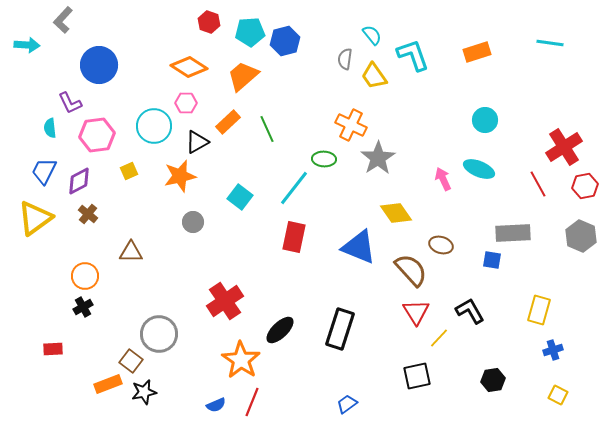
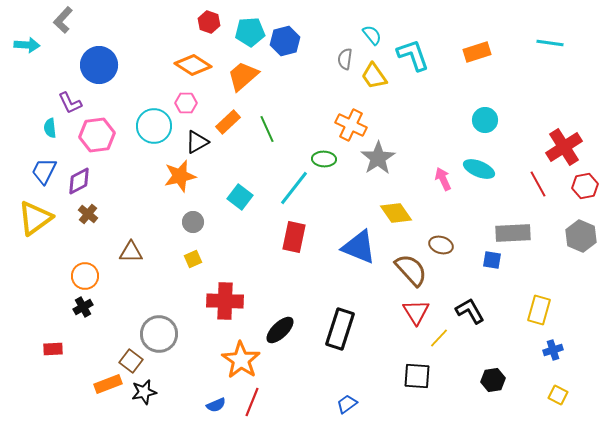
orange diamond at (189, 67): moved 4 px right, 2 px up
yellow square at (129, 171): moved 64 px right, 88 px down
red cross at (225, 301): rotated 36 degrees clockwise
black square at (417, 376): rotated 16 degrees clockwise
